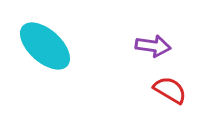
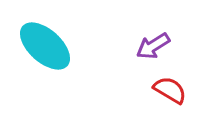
purple arrow: rotated 140 degrees clockwise
